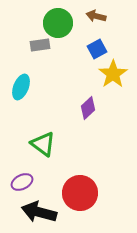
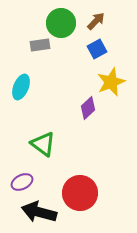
brown arrow: moved 5 px down; rotated 120 degrees clockwise
green circle: moved 3 px right
yellow star: moved 2 px left, 8 px down; rotated 12 degrees clockwise
